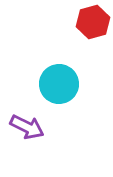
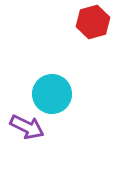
cyan circle: moved 7 px left, 10 px down
